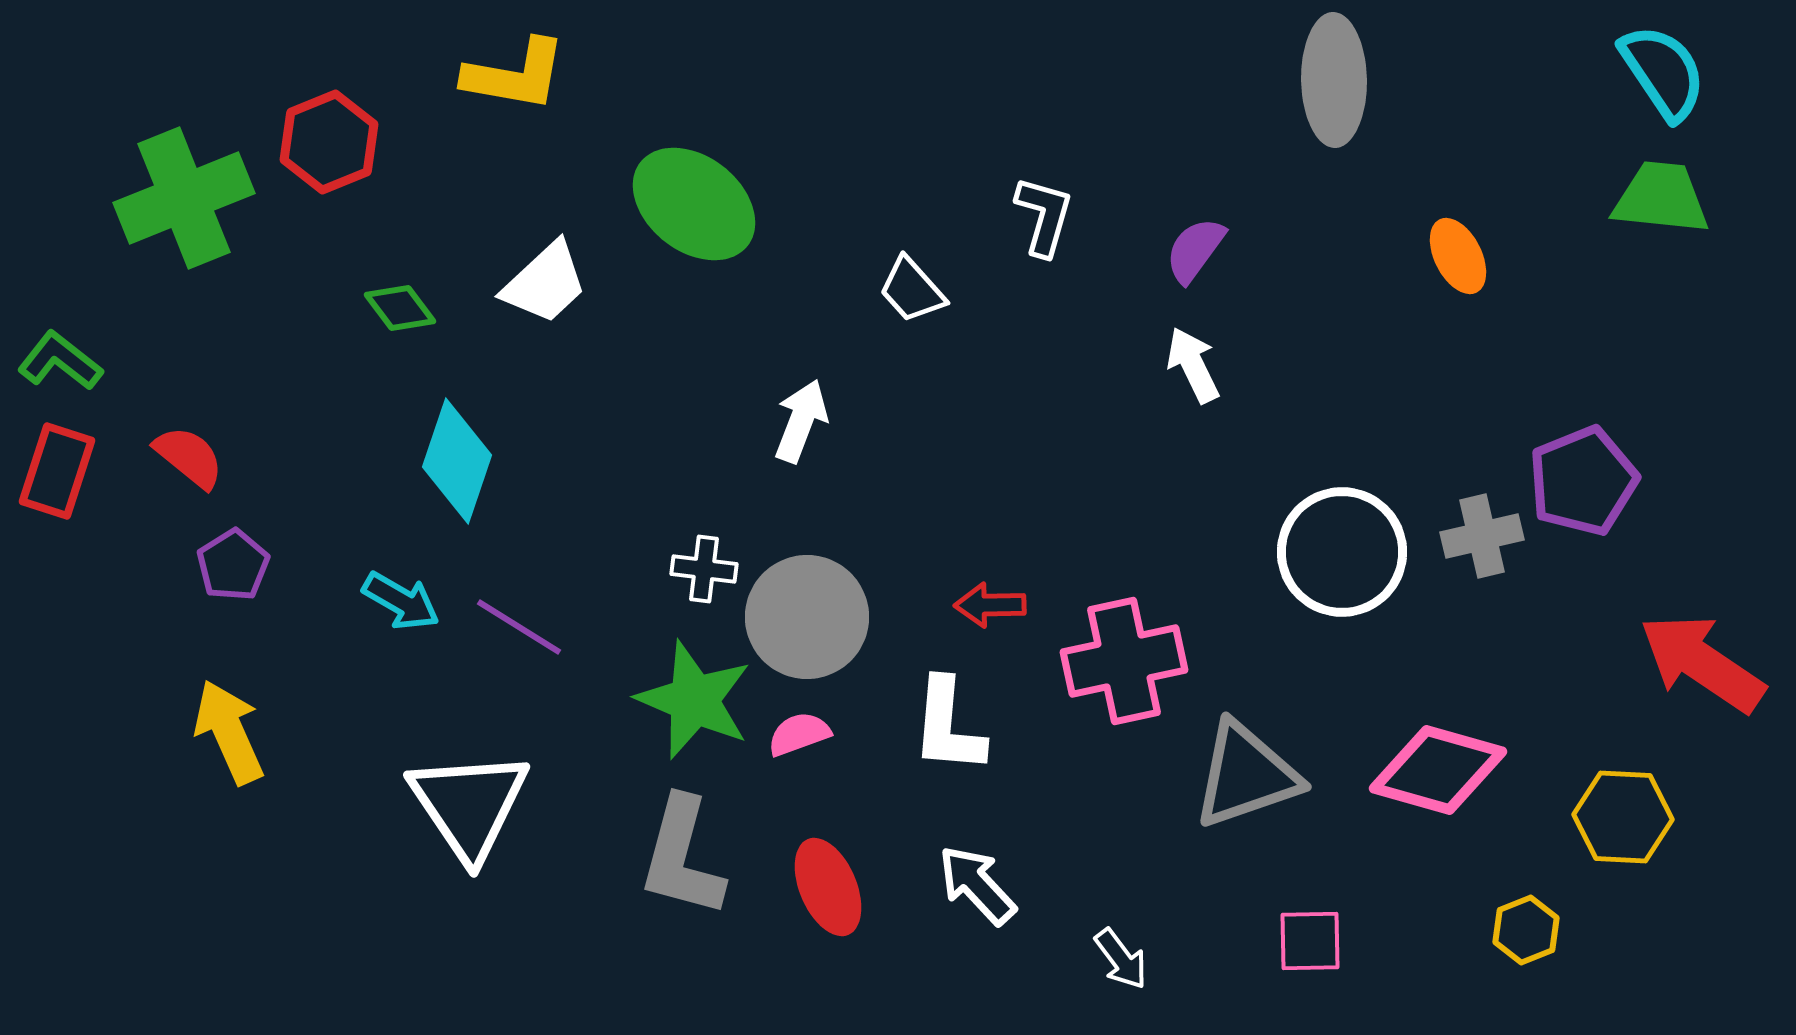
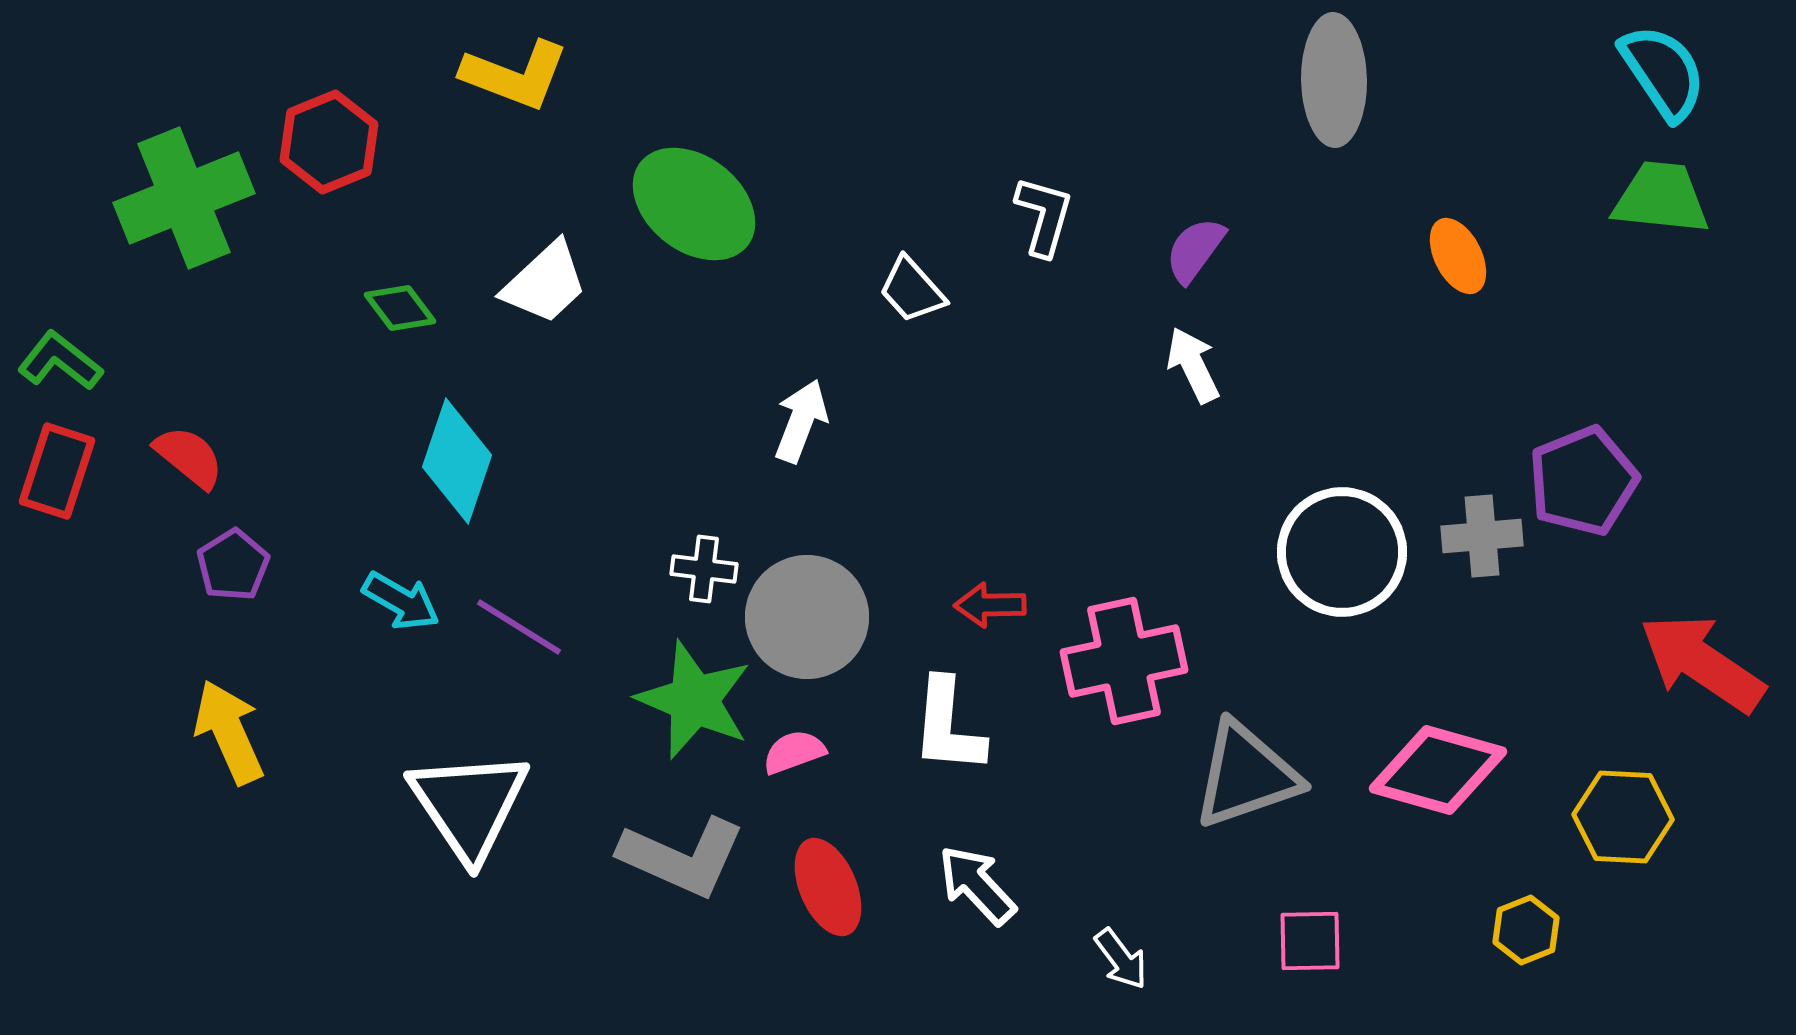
yellow L-shape at (515, 75): rotated 11 degrees clockwise
gray cross at (1482, 536): rotated 8 degrees clockwise
pink semicircle at (799, 734): moved 5 px left, 18 px down
gray L-shape at (682, 857): rotated 81 degrees counterclockwise
